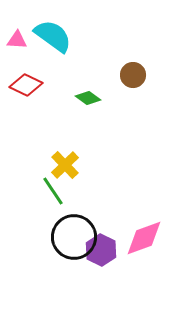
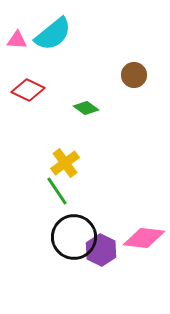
cyan semicircle: moved 2 px up; rotated 105 degrees clockwise
brown circle: moved 1 px right
red diamond: moved 2 px right, 5 px down
green diamond: moved 2 px left, 10 px down
yellow cross: moved 2 px up; rotated 8 degrees clockwise
green line: moved 4 px right
pink diamond: rotated 27 degrees clockwise
